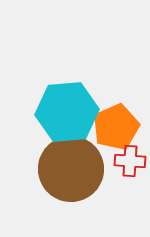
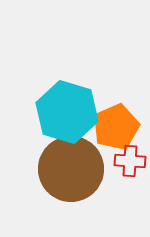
cyan hexagon: rotated 22 degrees clockwise
